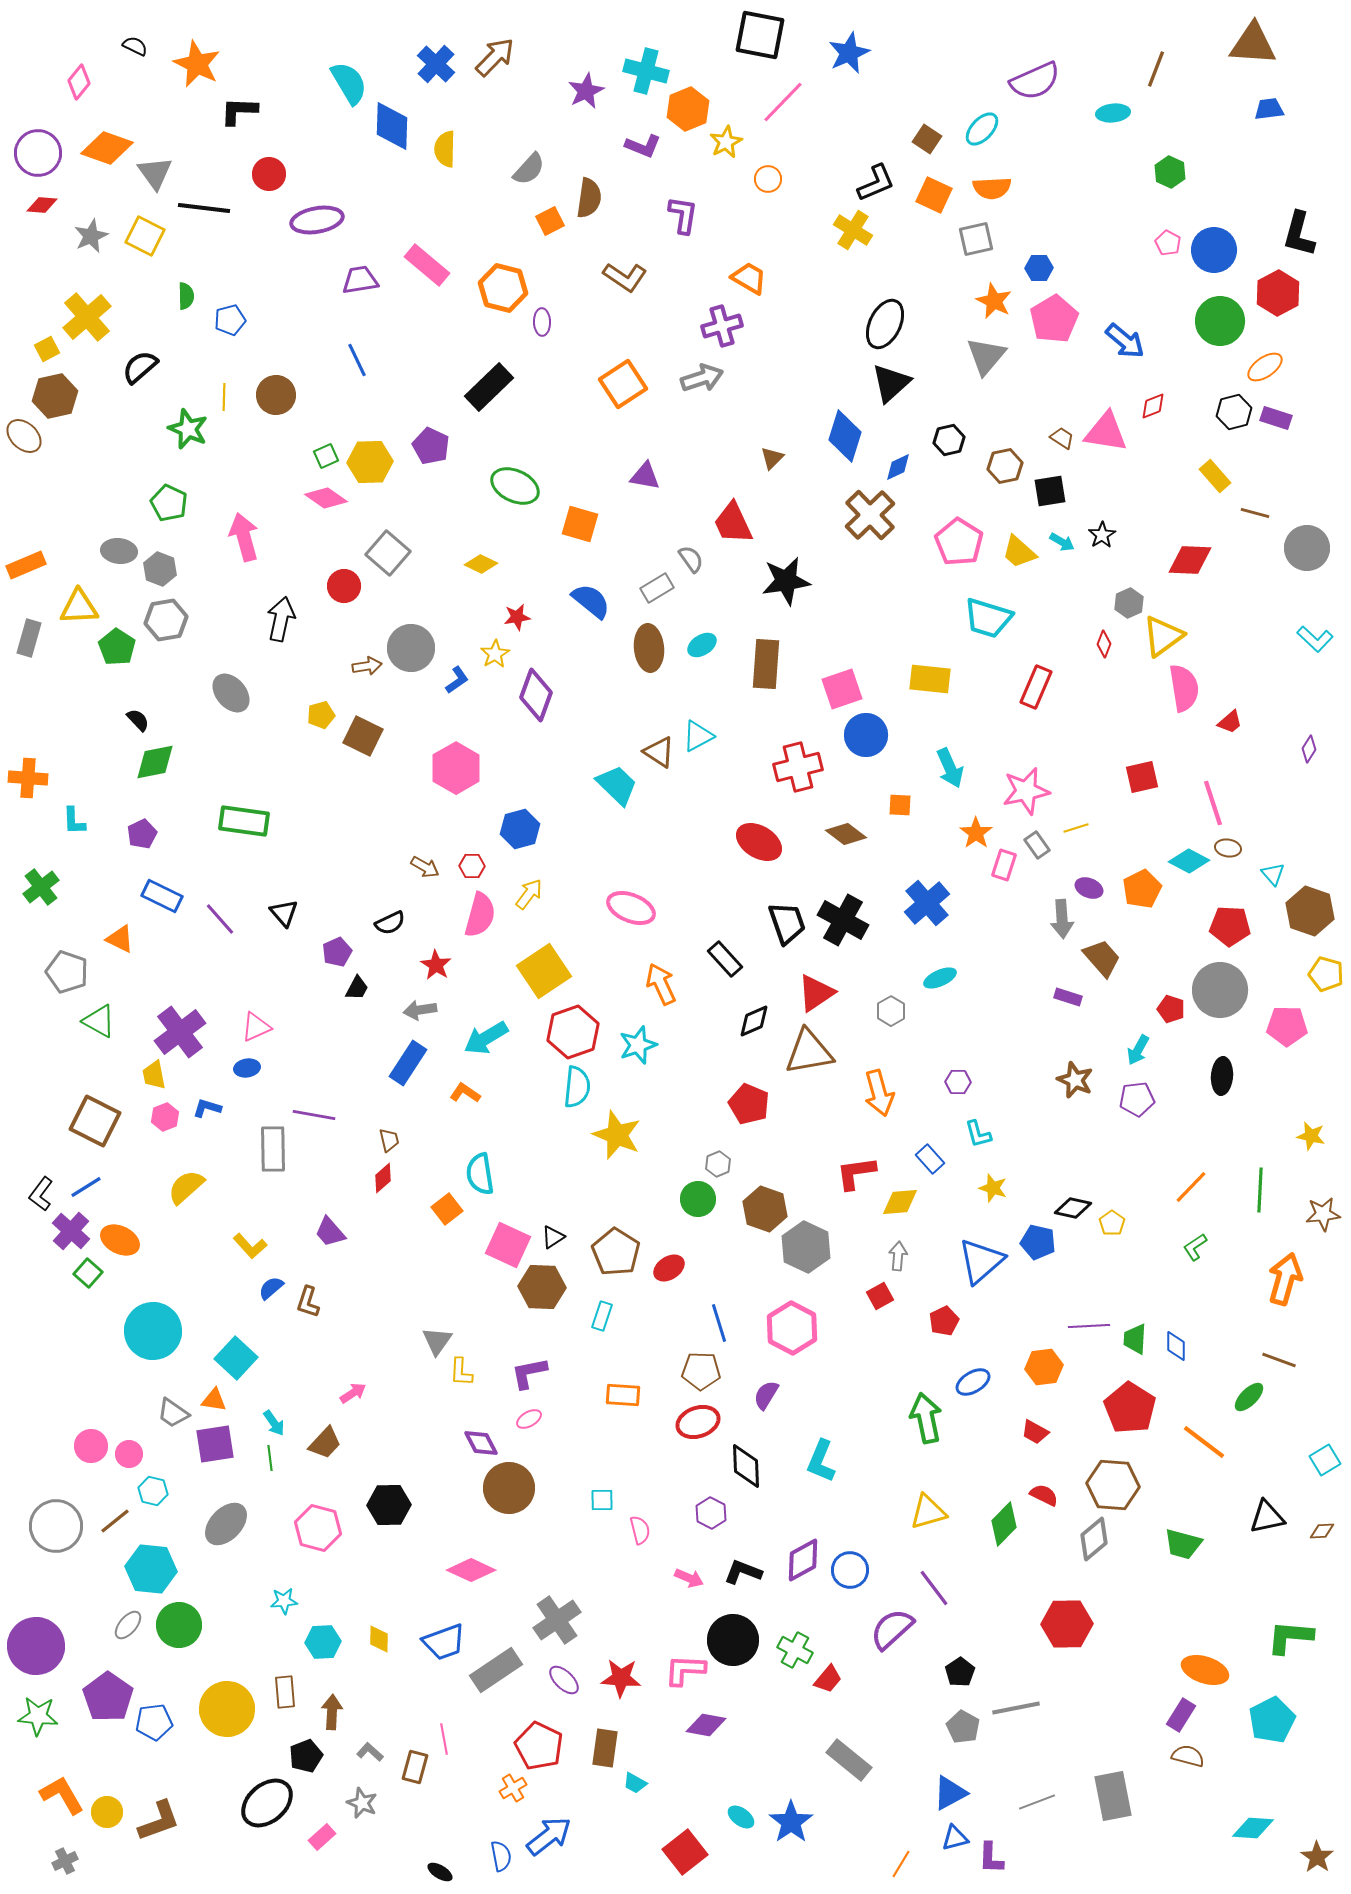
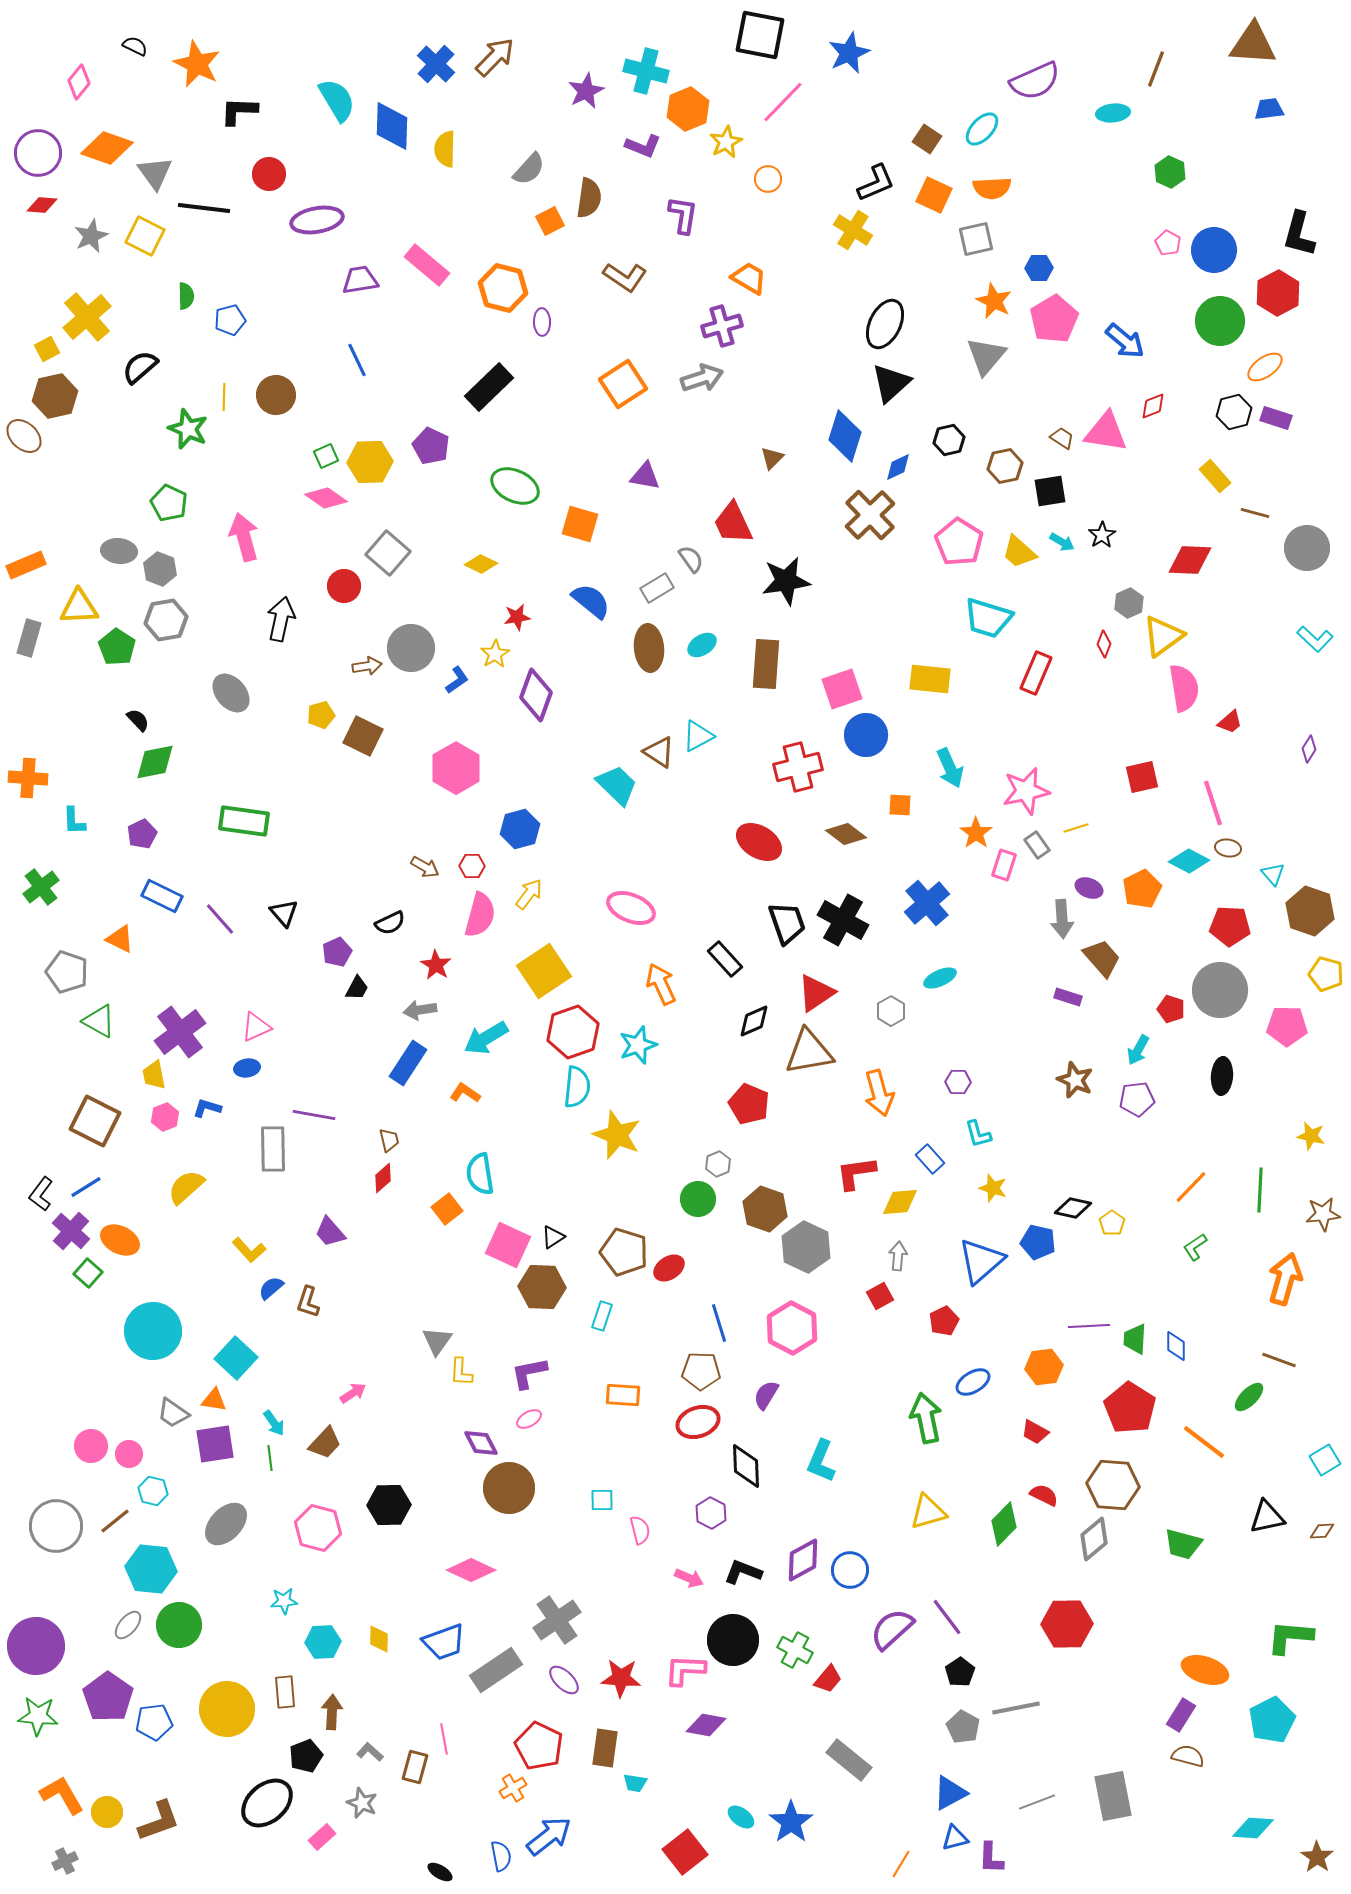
cyan semicircle at (349, 83): moved 12 px left, 17 px down
red rectangle at (1036, 687): moved 14 px up
yellow L-shape at (250, 1246): moved 1 px left, 4 px down
brown pentagon at (616, 1252): moved 8 px right; rotated 15 degrees counterclockwise
purple line at (934, 1588): moved 13 px right, 29 px down
cyan trapezoid at (635, 1783): rotated 20 degrees counterclockwise
